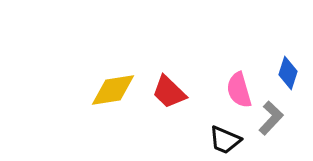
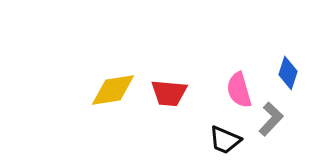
red trapezoid: moved 1 px down; rotated 39 degrees counterclockwise
gray L-shape: moved 1 px down
